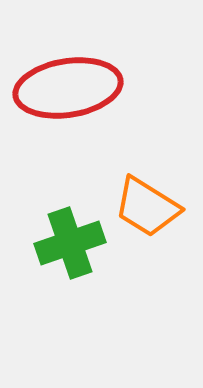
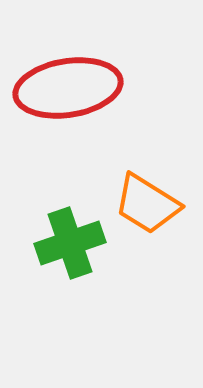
orange trapezoid: moved 3 px up
